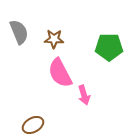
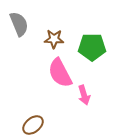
gray semicircle: moved 8 px up
green pentagon: moved 17 px left
brown ellipse: rotated 10 degrees counterclockwise
